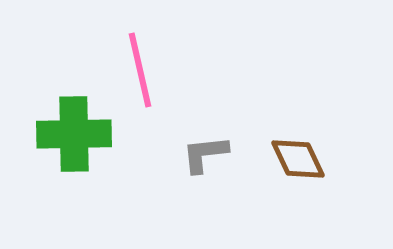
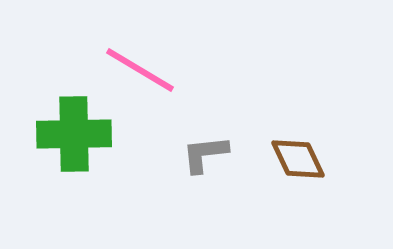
pink line: rotated 46 degrees counterclockwise
